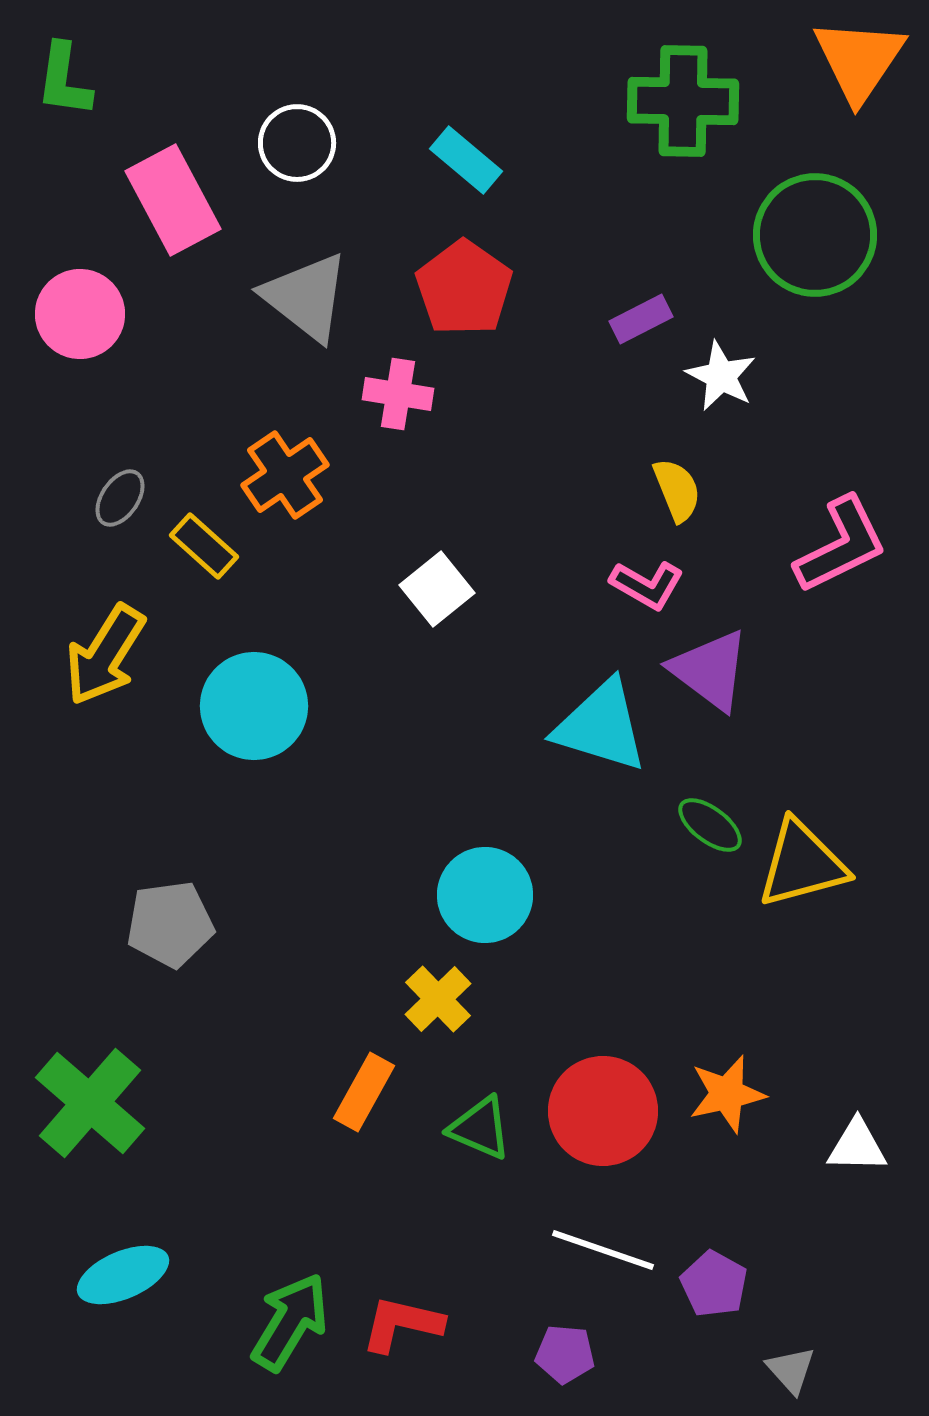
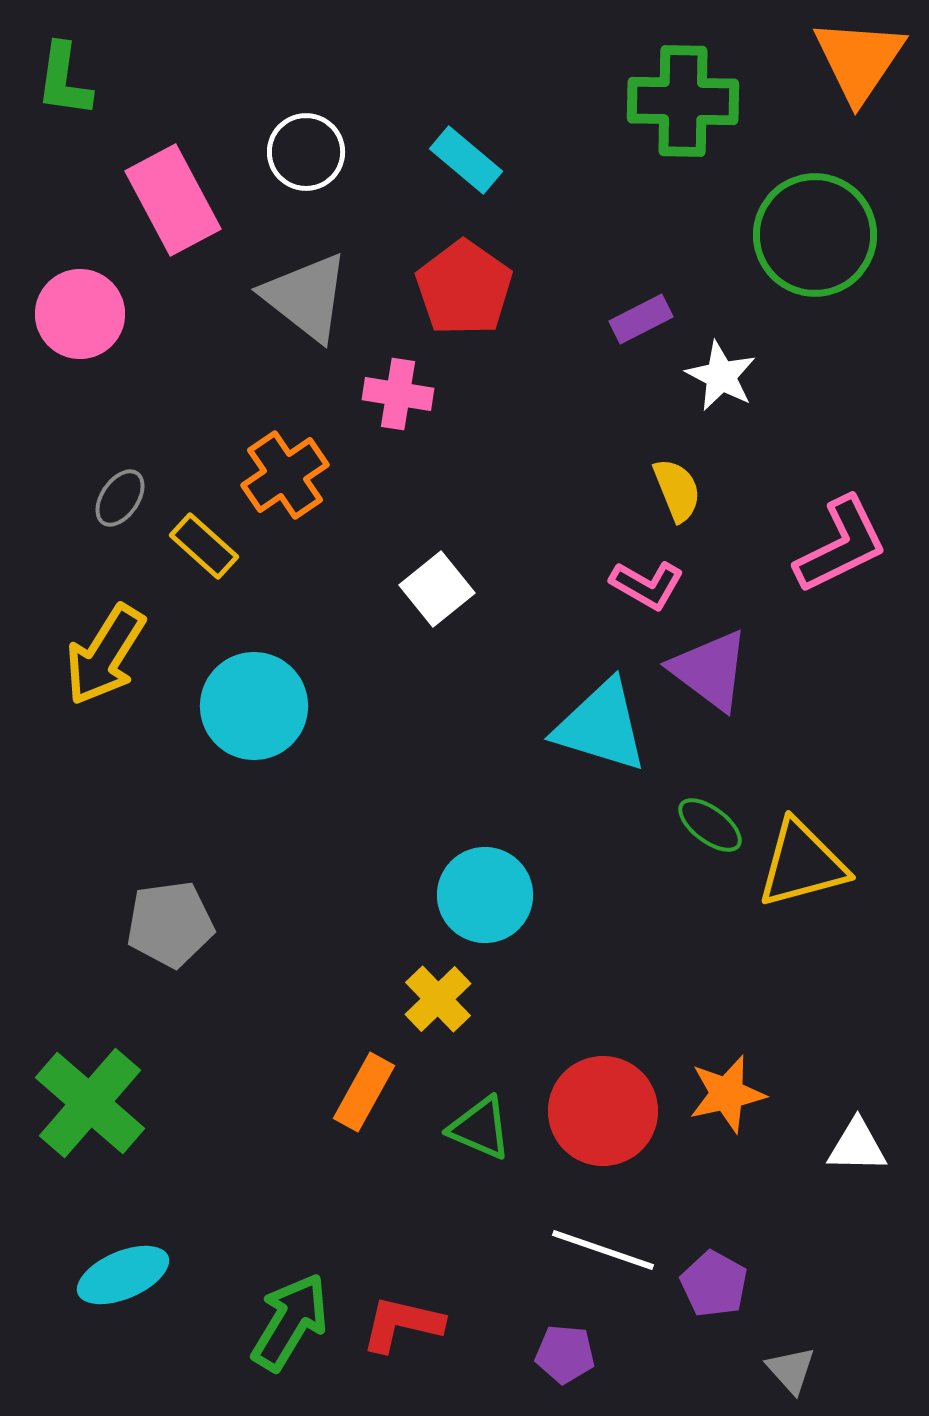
white circle at (297, 143): moved 9 px right, 9 px down
